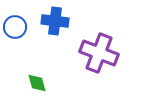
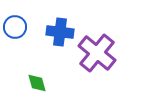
blue cross: moved 5 px right, 11 px down
purple cross: moved 2 px left; rotated 18 degrees clockwise
